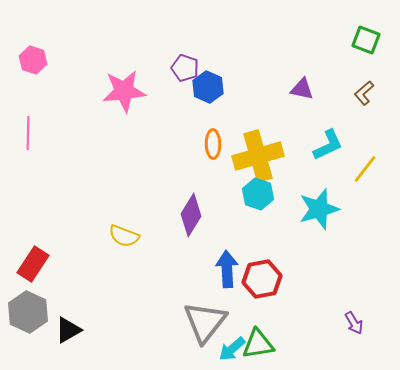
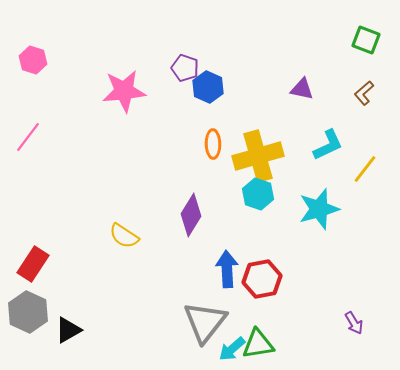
pink line: moved 4 px down; rotated 36 degrees clockwise
yellow semicircle: rotated 12 degrees clockwise
